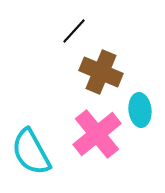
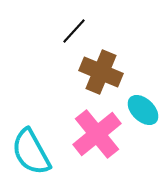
cyan ellipse: moved 3 px right; rotated 40 degrees counterclockwise
